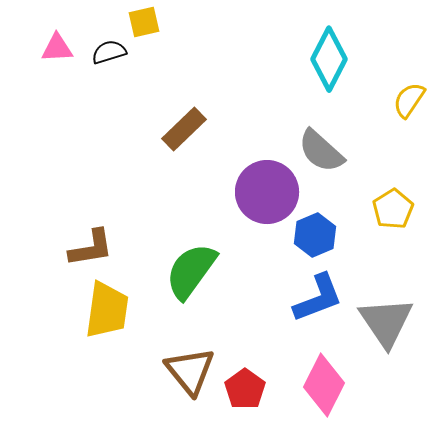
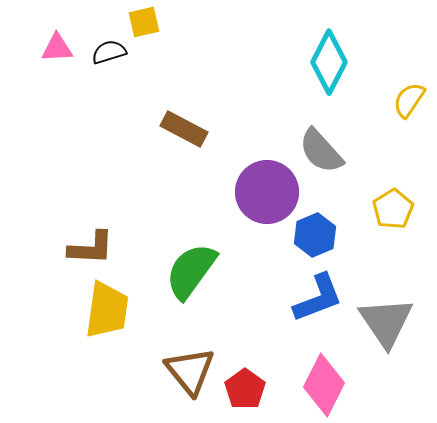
cyan diamond: moved 3 px down
brown rectangle: rotated 72 degrees clockwise
gray semicircle: rotated 6 degrees clockwise
brown L-shape: rotated 12 degrees clockwise
